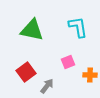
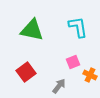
pink square: moved 5 px right
orange cross: rotated 24 degrees clockwise
gray arrow: moved 12 px right
